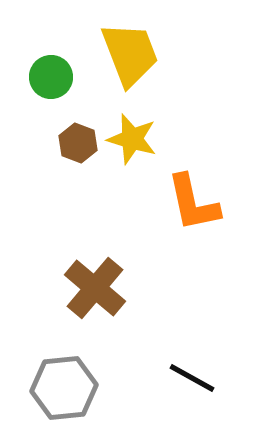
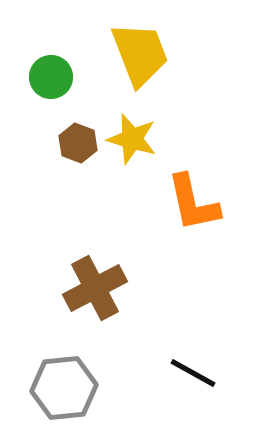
yellow trapezoid: moved 10 px right
brown cross: rotated 22 degrees clockwise
black line: moved 1 px right, 5 px up
